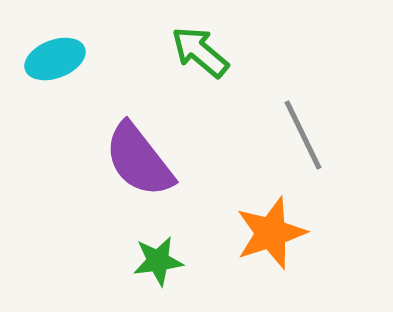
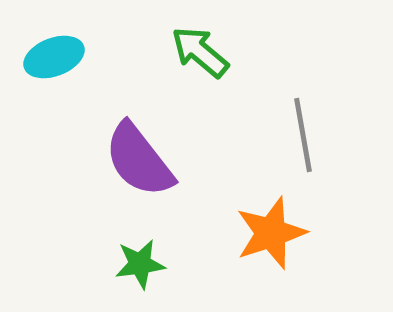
cyan ellipse: moved 1 px left, 2 px up
gray line: rotated 16 degrees clockwise
green star: moved 18 px left, 3 px down
